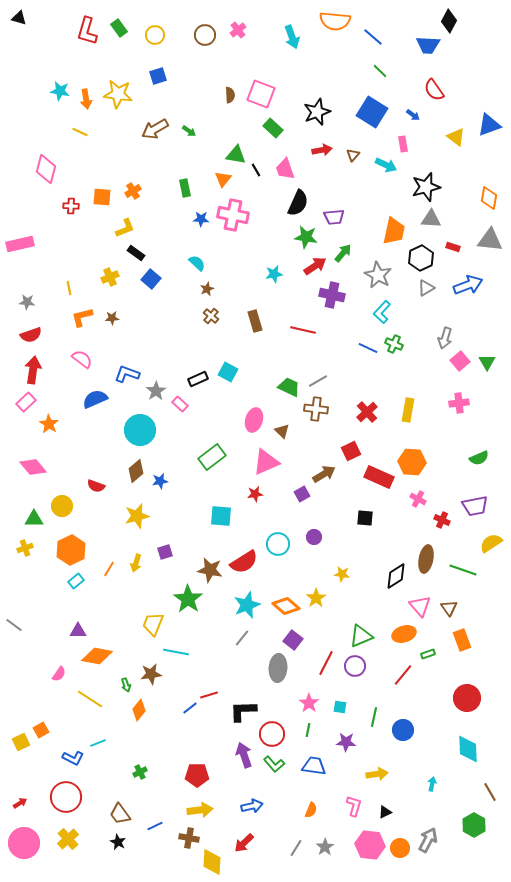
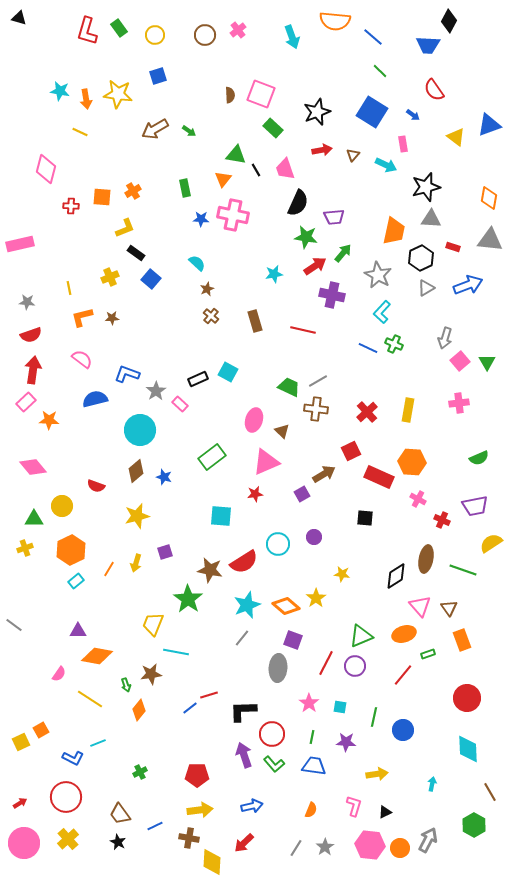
blue semicircle at (95, 399): rotated 10 degrees clockwise
orange star at (49, 424): moved 4 px up; rotated 30 degrees counterclockwise
blue star at (160, 481): moved 4 px right, 4 px up; rotated 28 degrees clockwise
purple square at (293, 640): rotated 18 degrees counterclockwise
green line at (308, 730): moved 4 px right, 7 px down
